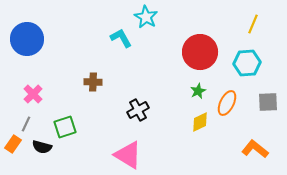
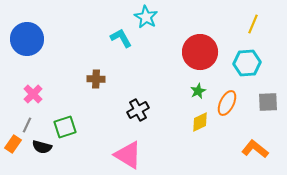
brown cross: moved 3 px right, 3 px up
gray line: moved 1 px right, 1 px down
